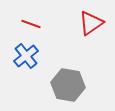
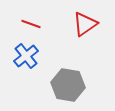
red triangle: moved 6 px left, 1 px down
